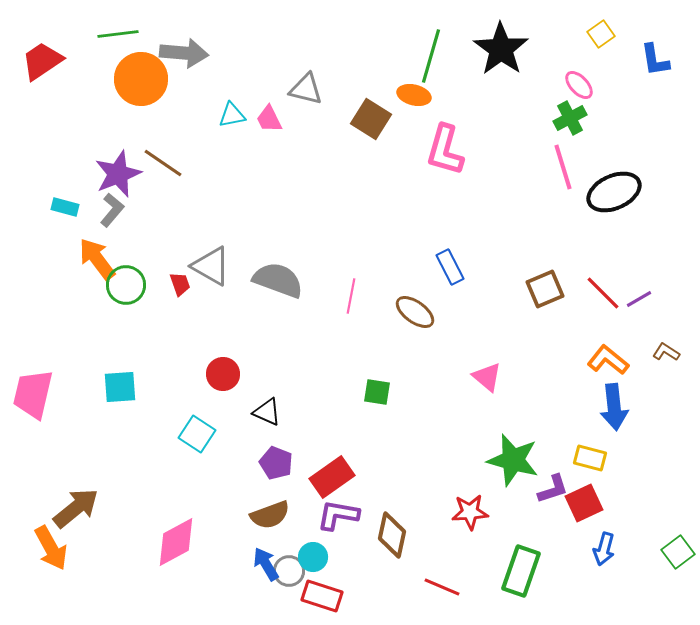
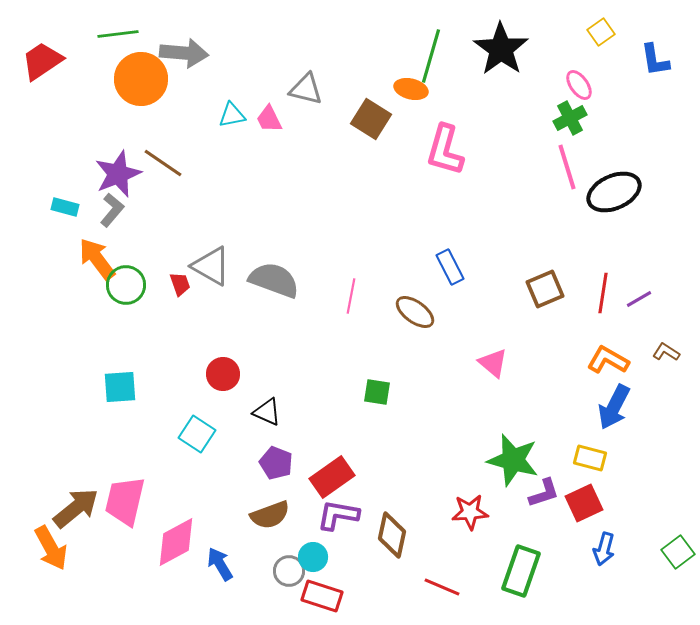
yellow square at (601, 34): moved 2 px up
pink ellipse at (579, 85): rotated 8 degrees clockwise
orange ellipse at (414, 95): moved 3 px left, 6 px up
pink line at (563, 167): moved 4 px right
gray semicircle at (278, 280): moved 4 px left
red line at (603, 293): rotated 54 degrees clockwise
orange L-shape at (608, 360): rotated 9 degrees counterclockwise
pink triangle at (487, 377): moved 6 px right, 14 px up
pink trapezoid at (33, 394): moved 92 px right, 107 px down
blue arrow at (614, 407): rotated 33 degrees clockwise
purple L-shape at (553, 489): moved 9 px left, 4 px down
blue arrow at (266, 564): moved 46 px left
